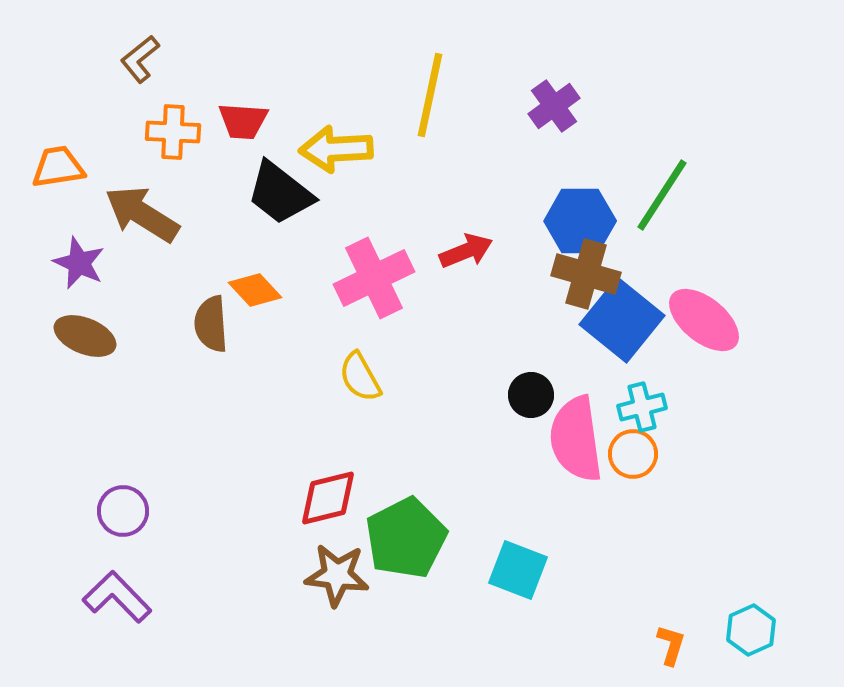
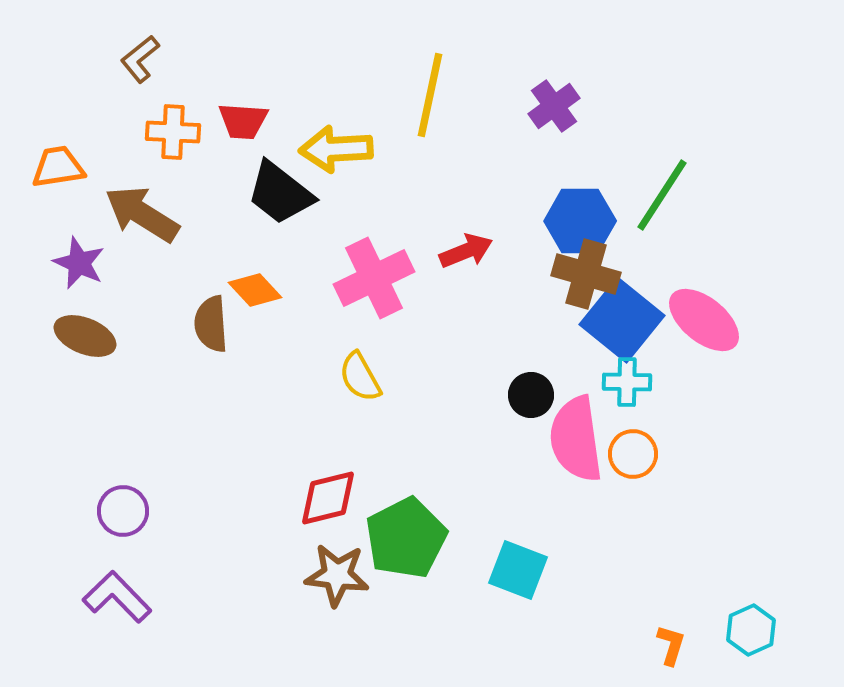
cyan cross: moved 15 px left, 25 px up; rotated 15 degrees clockwise
